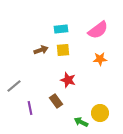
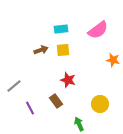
orange star: moved 13 px right, 1 px down; rotated 16 degrees clockwise
purple line: rotated 16 degrees counterclockwise
yellow circle: moved 9 px up
green arrow: moved 2 px left, 2 px down; rotated 40 degrees clockwise
